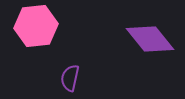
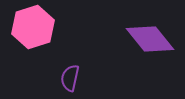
pink hexagon: moved 3 px left, 1 px down; rotated 12 degrees counterclockwise
